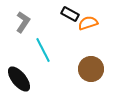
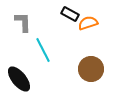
gray L-shape: rotated 35 degrees counterclockwise
